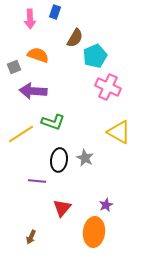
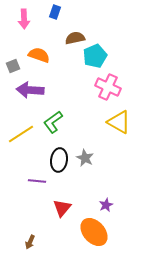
pink arrow: moved 6 px left
brown semicircle: rotated 132 degrees counterclockwise
orange semicircle: moved 1 px right
gray square: moved 1 px left, 1 px up
purple arrow: moved 3 px left, 1 px up
green L-shape: rotated 125 degrees clockwise
yellow triangle: moved 10 px up
orange ellipse: rotated 48 degrees counterclockwise
brown arrow: moved 1 px left, 5 px down
